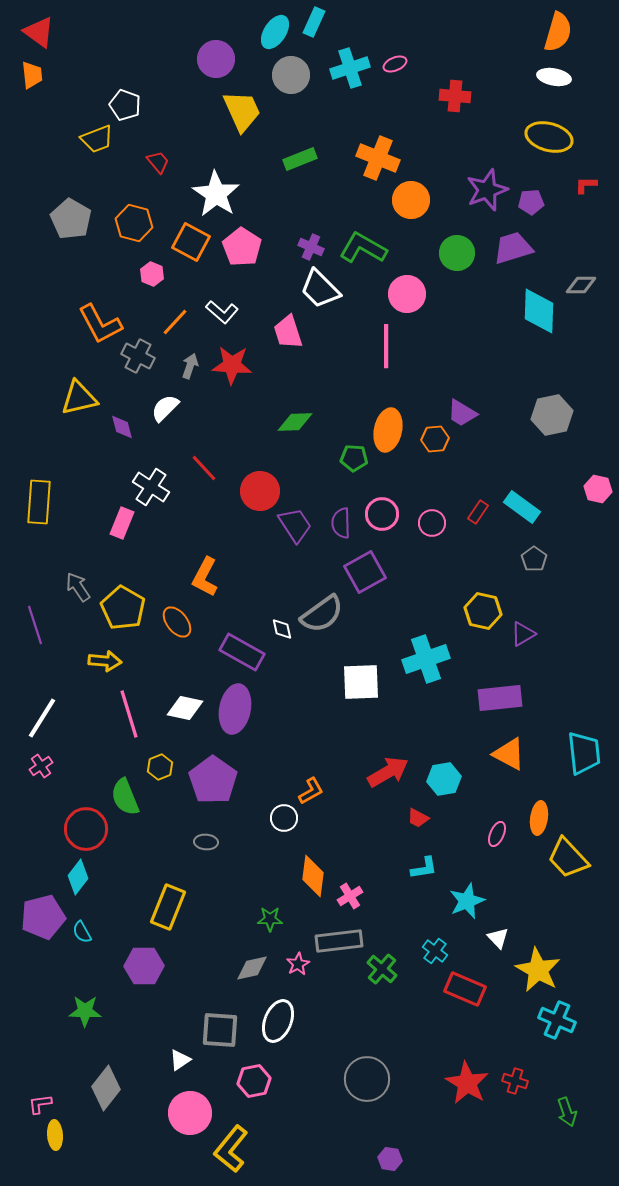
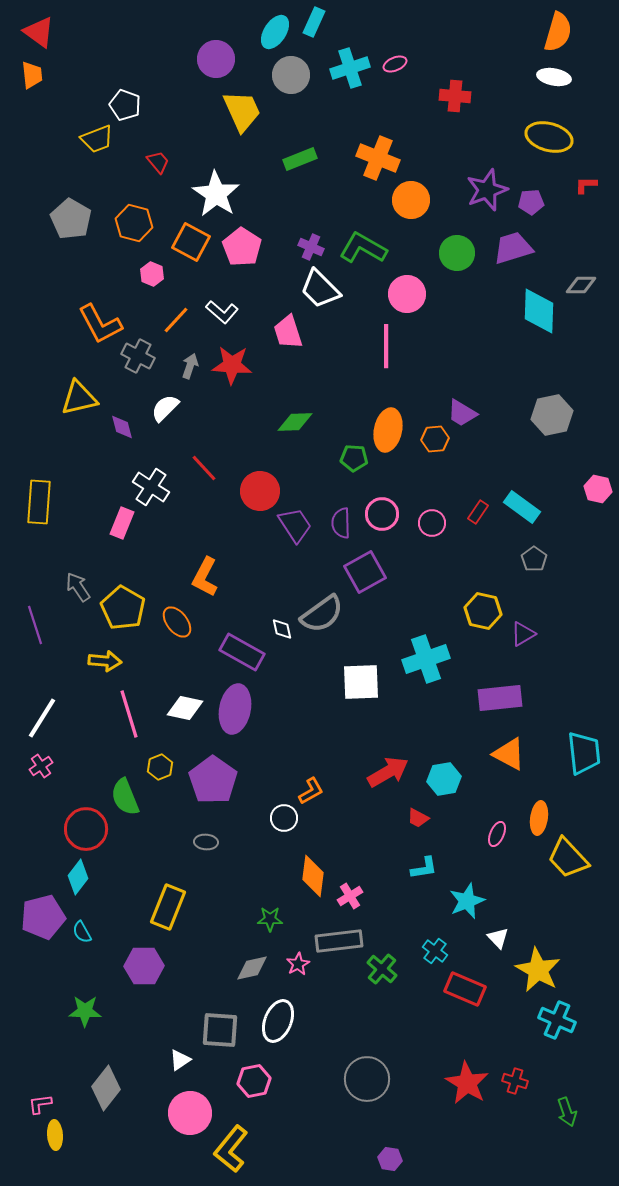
orange line at (175, 322): moved 1 px right, 2 px up
